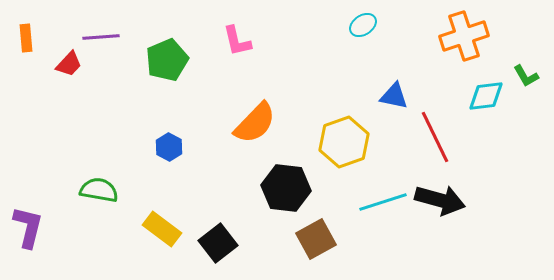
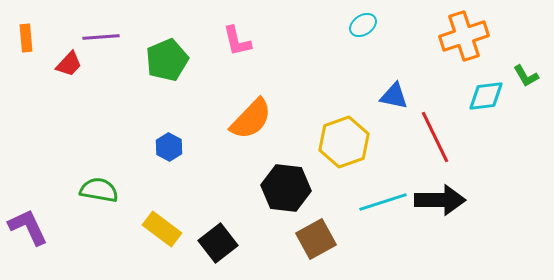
orange semicircle: moved 4 px left, 4 px up
black arrow: rotated 15 degrees counterclockwise
purple L-shape: rotated 39 degrees counterclockwise
